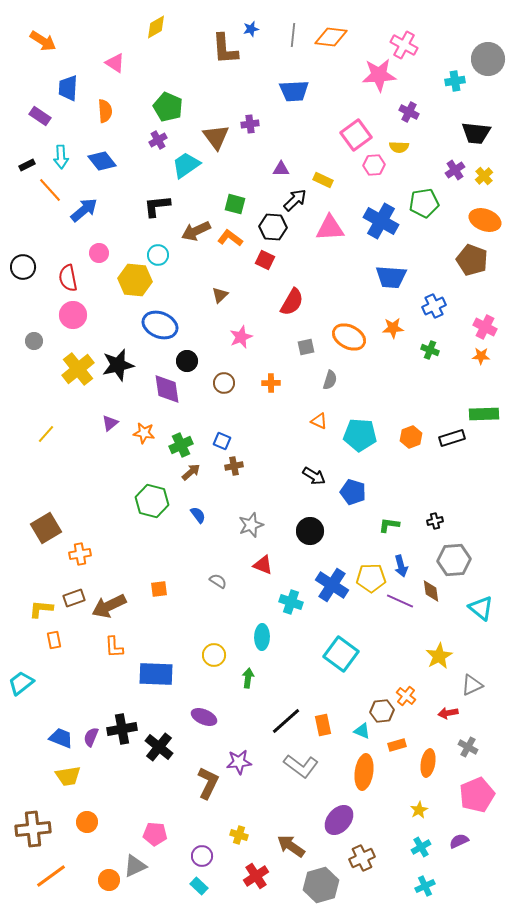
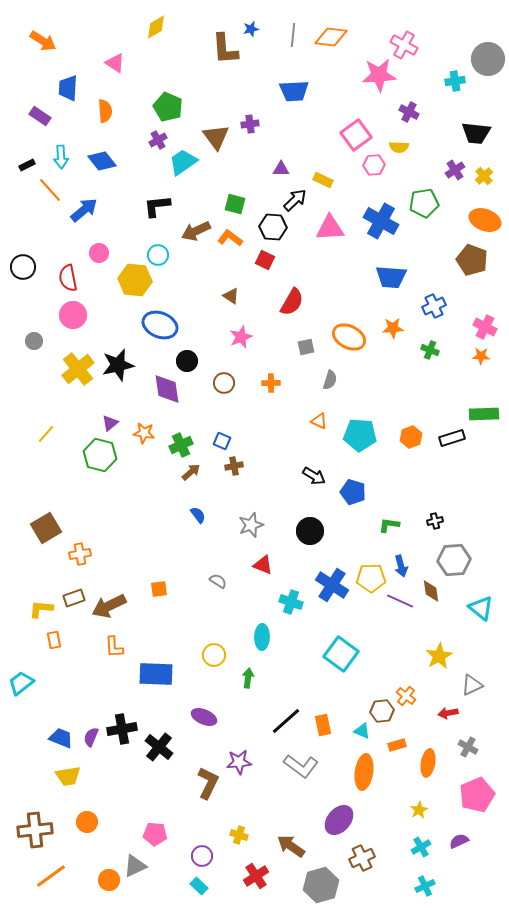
cyan trapezoid at (186, 165): moved 3 px left, 3 px up
brown triangle at (220, 295): moved 11 px right, 1 px down; rotated 42 degrees counterclockwise
green hexagon at (152, 501): moved 52 px left, 46 px up
brown cross at (33, 829): moved 2 px right, 1 px down
